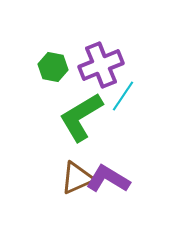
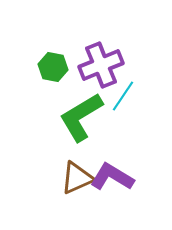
purple L-shape: moved 4 px right, 2 px up
